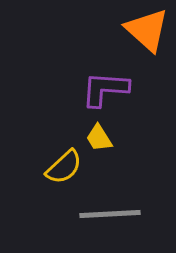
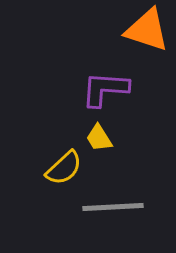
orange triangle: rotated 24 degrees counterclockwise
yellow semicircle: moved 1 px down
gray line: moved 3 px right, 7 px up
